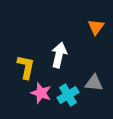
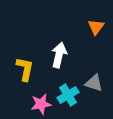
yellow L-shape: moved 1 px left, 2 px down
gray triangle: rotated 12 degrees clockwise
pink star: moved 11 px down; rotated 30 degrees counterclockwise
